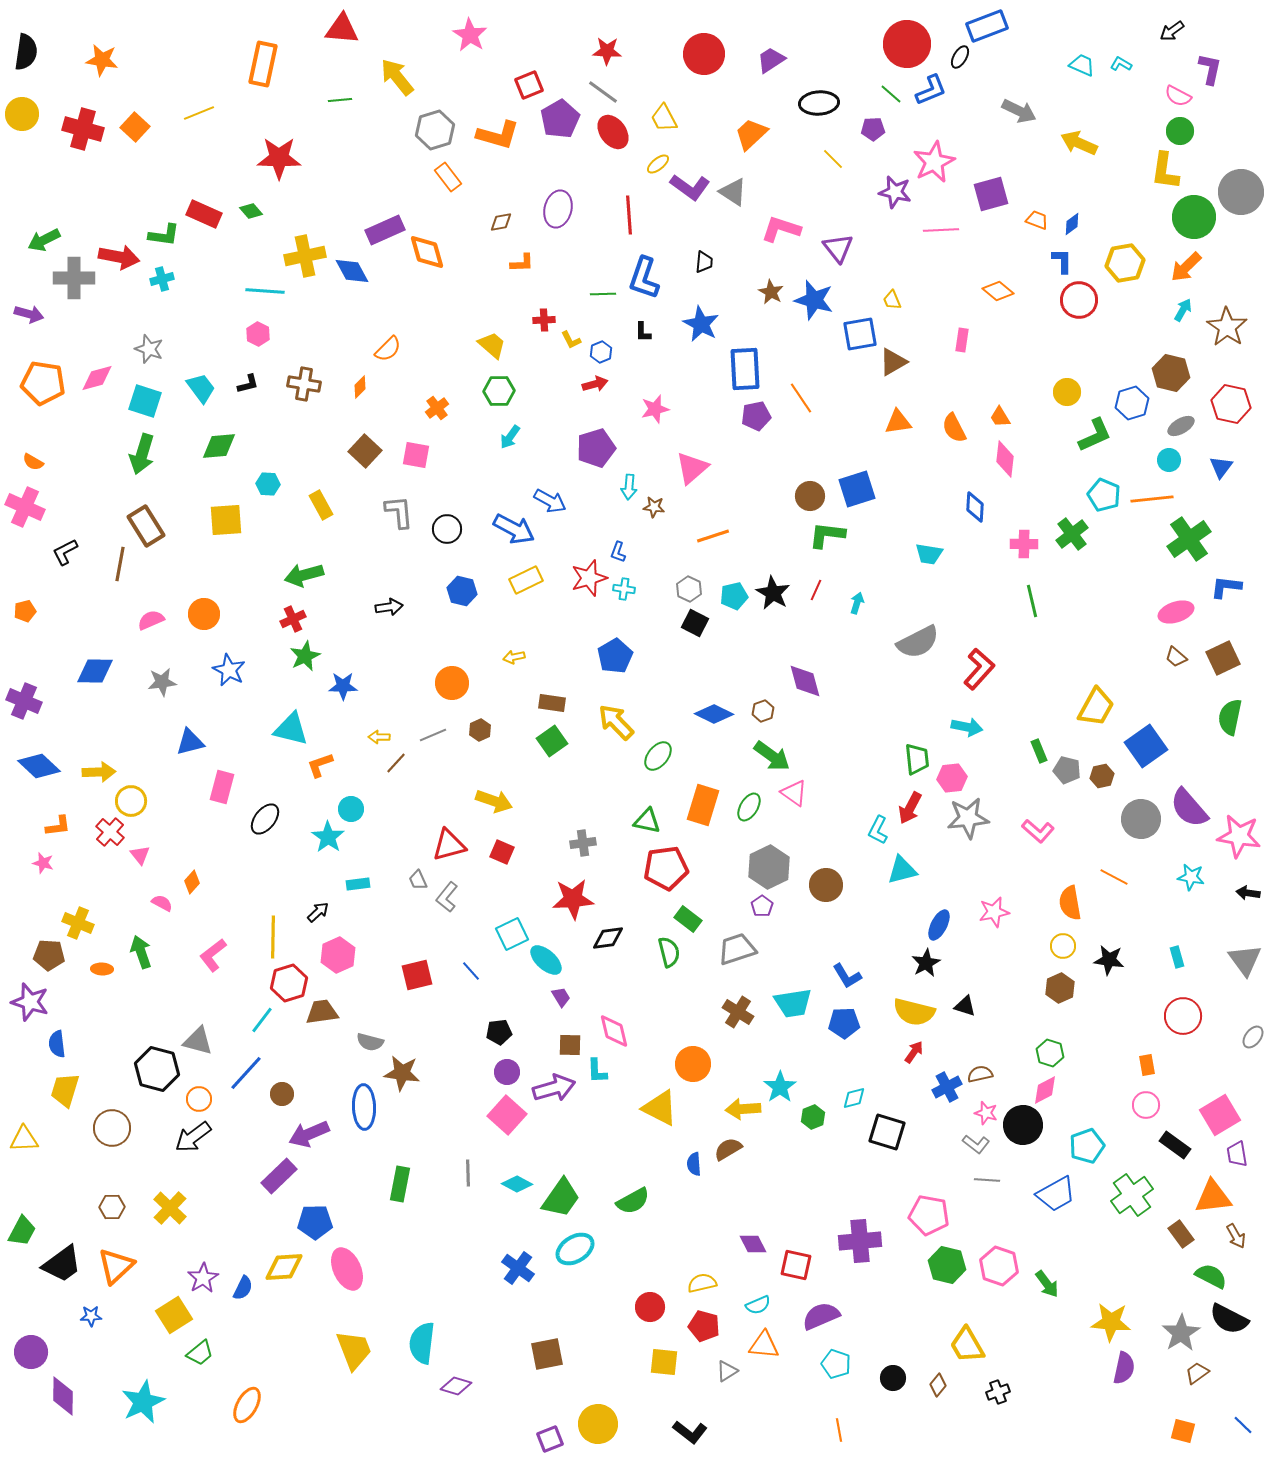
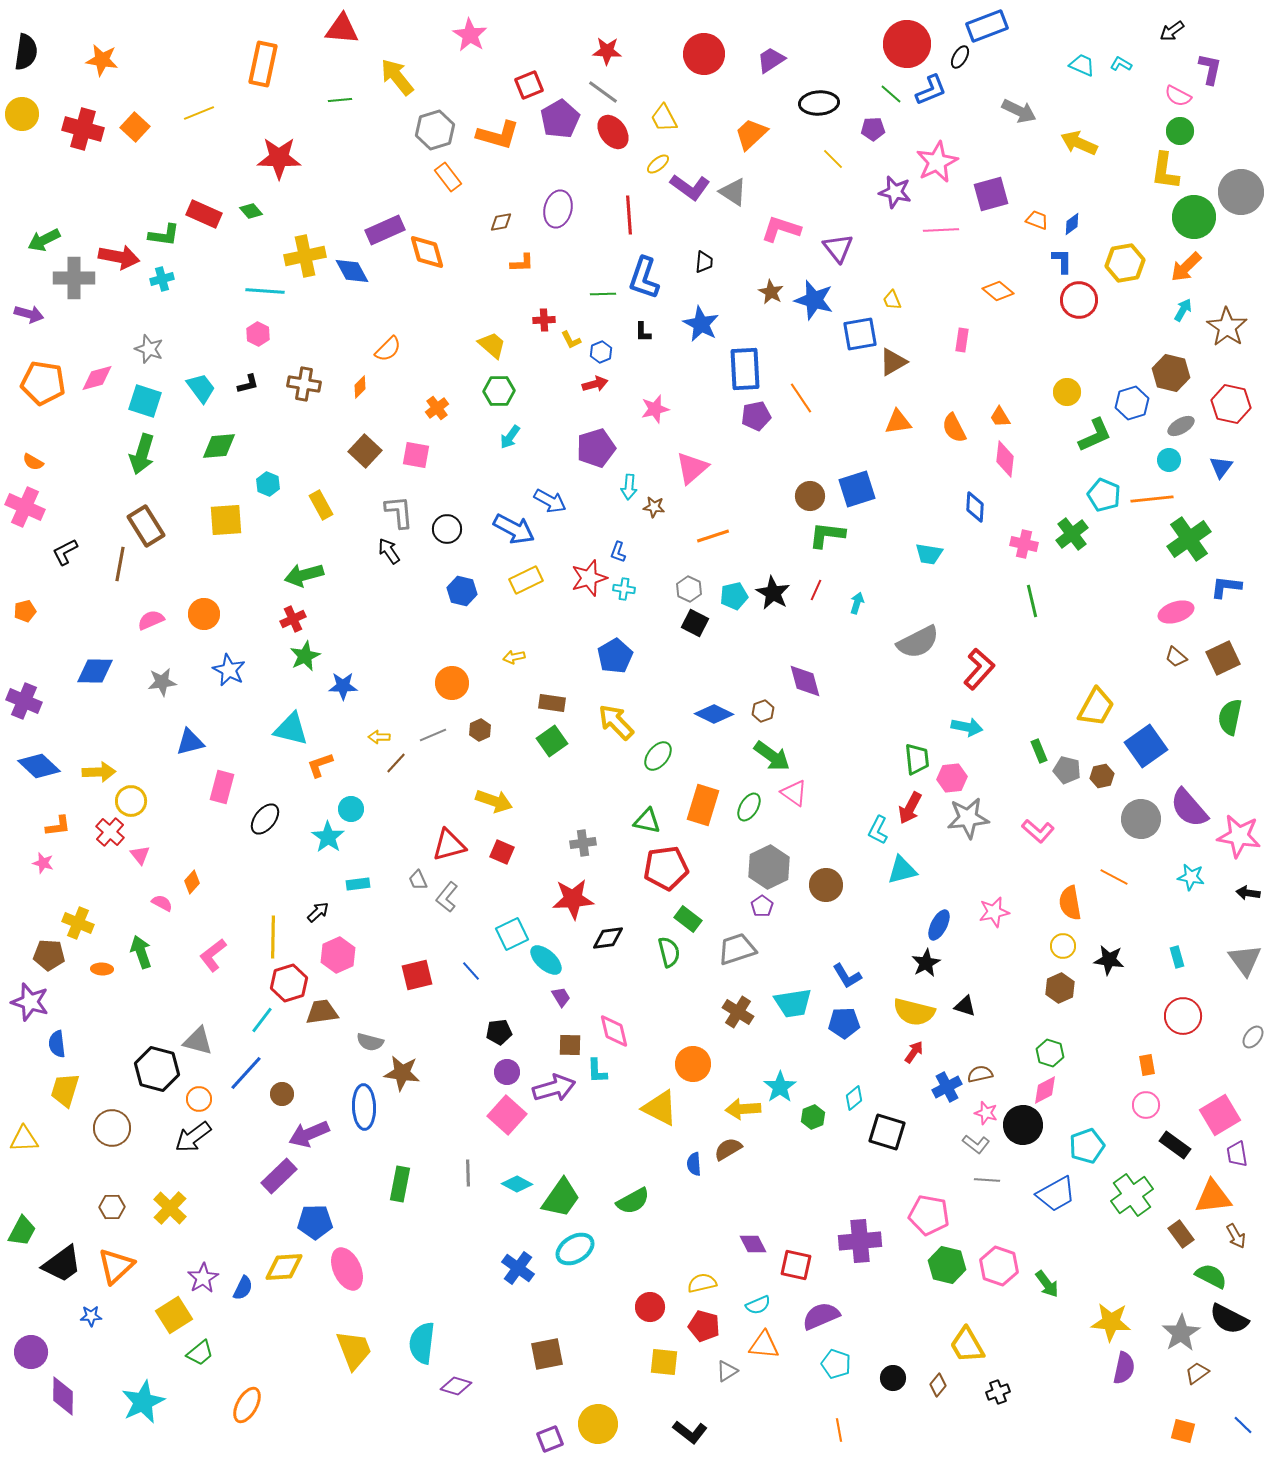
pink star at (934, 162): moved 3 px right
cyan hexagon at (268, 484): rotated 20 degrees clockwise
pink cross at (1024, 544): rotated 12 degrees clockwise
black arrow at (389, 607): moved 56 px up; rotated 116 degrees counterclockwise
cyan diamond at (854, 1098): rotated 25 degrees counterclockwise
